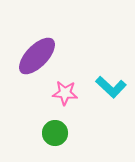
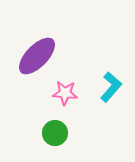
cyan L-shape: rotated 92 degrees counterclockwise
